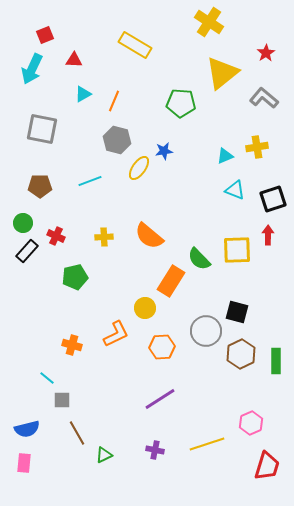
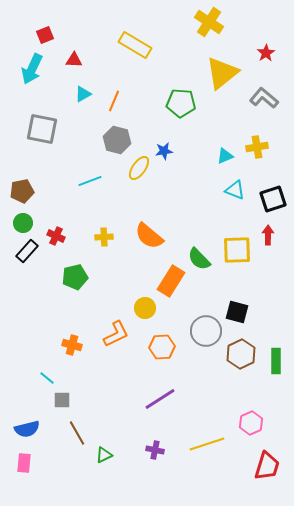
brown pentagon at (40, 186): moved 18 px left, 5 px down; rotated 10 degrees counterclockwise
